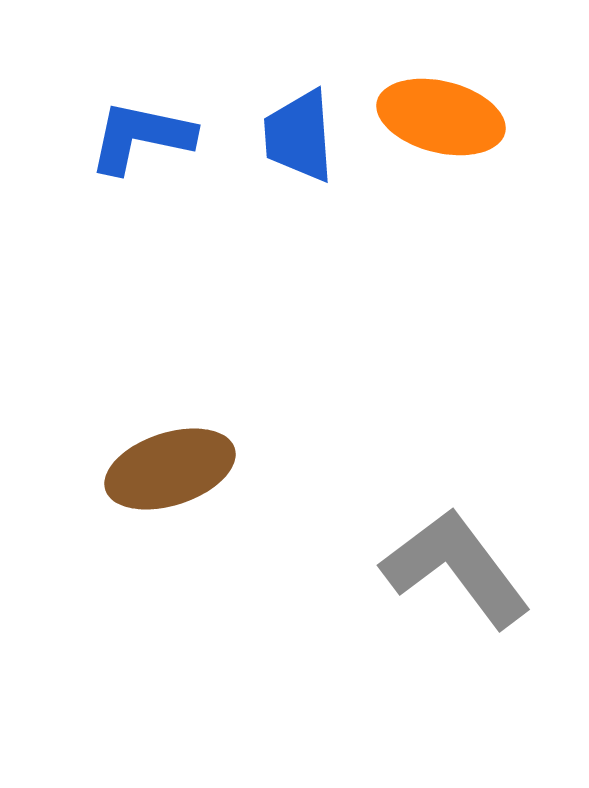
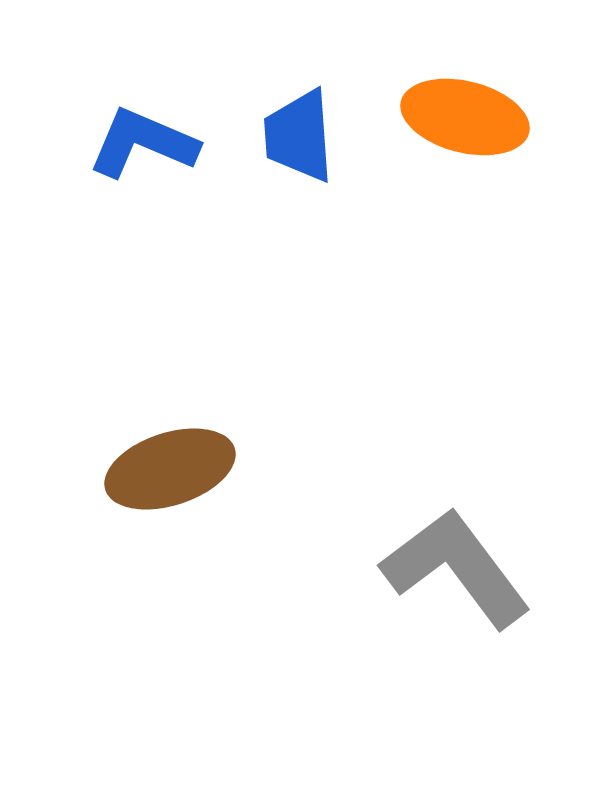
orange ellipse: moved 24 px right
blue L-shape: moved 2 px right, 6 px down; rotated 11 degrees clockwise
